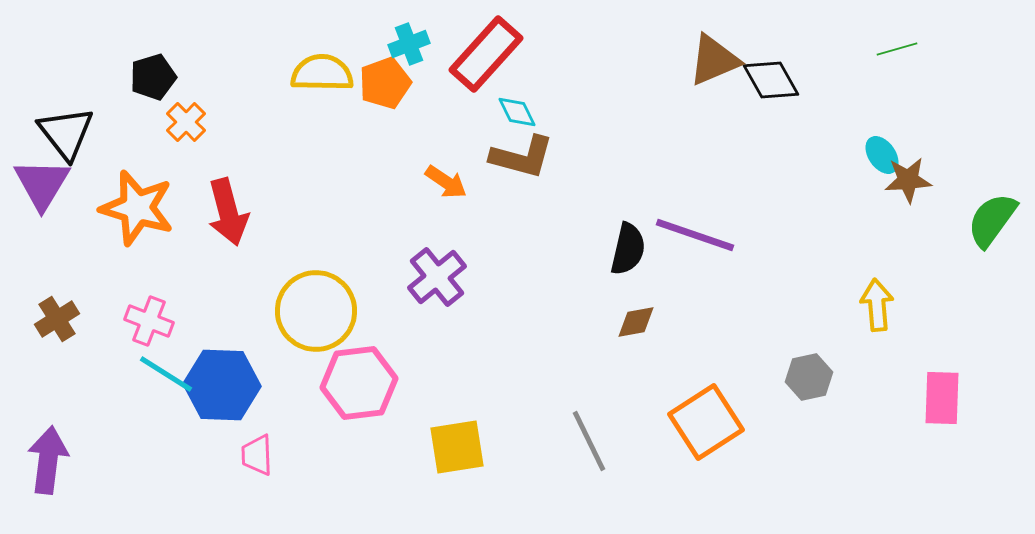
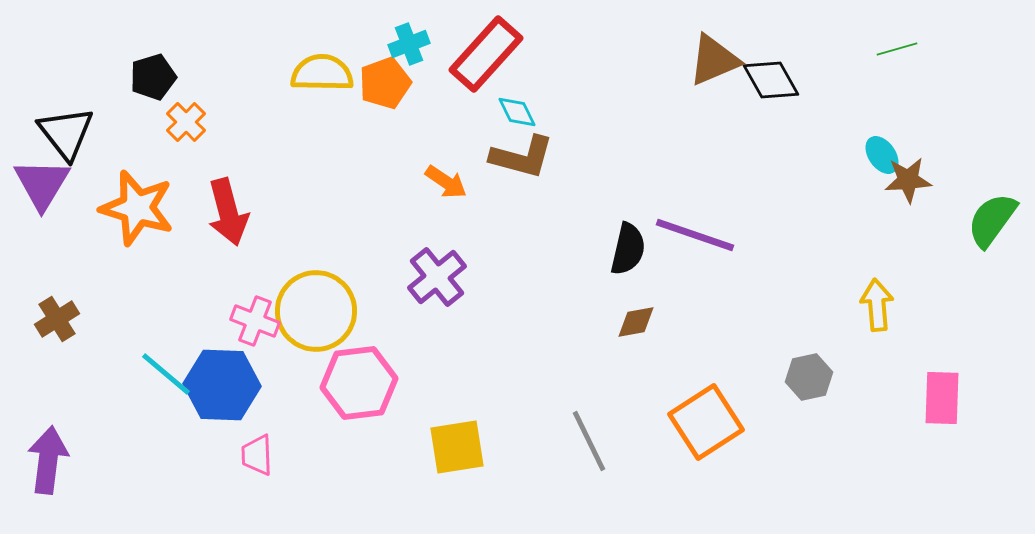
pink cross: moved 106 px right
cyan line: rotated 8 degrees clockwise
